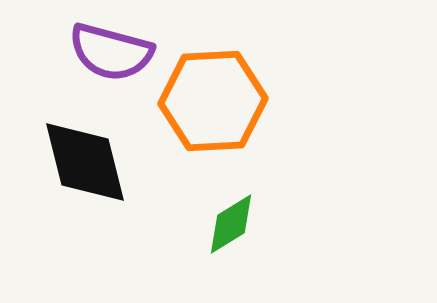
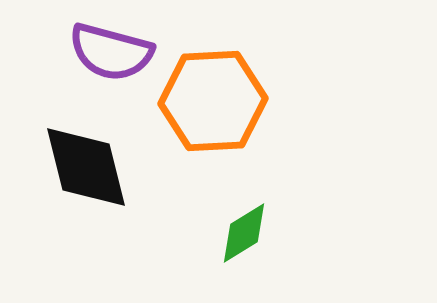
black diamond: moved 1 px right, 5 px down
green diamond: moved 13 px right, 9 px down
